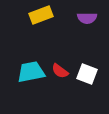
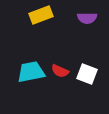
red semicircle: rotated 12 degrees counterclockwise
